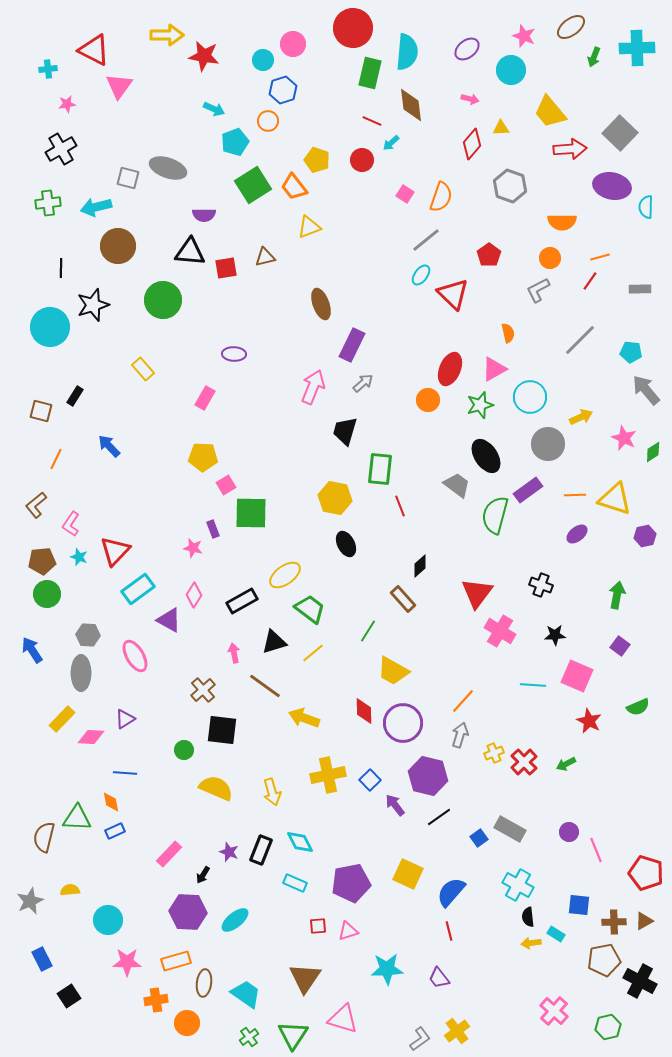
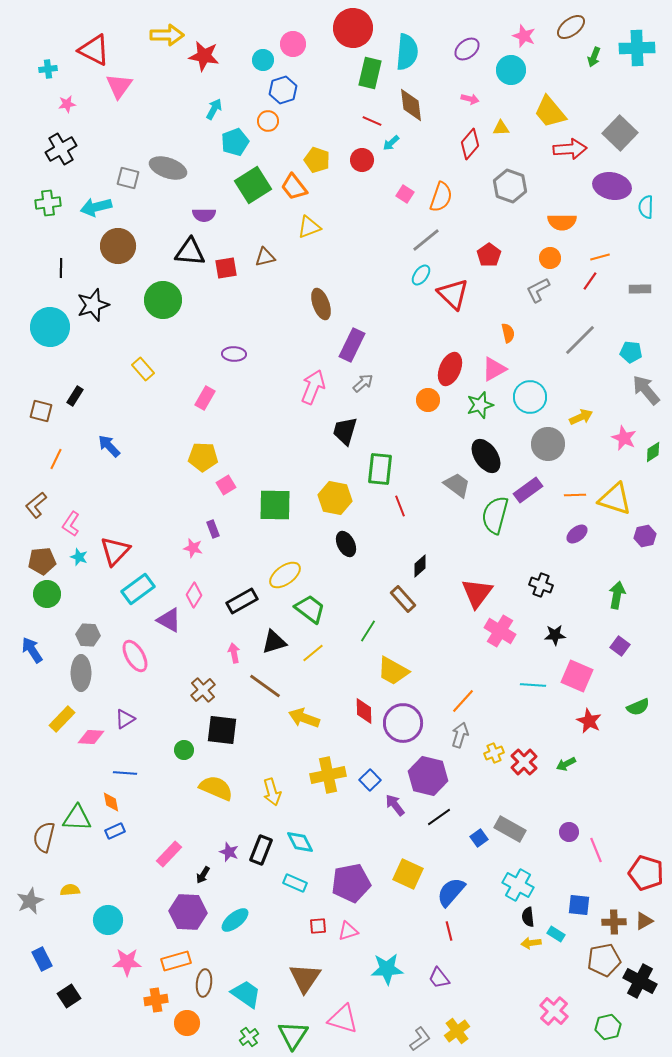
cyan arrow at (214, 109): rotated 85 degrees counterclockwise
red diamond at (472, 144): moved 2 px left
green square at (251, 513): moved 24 px right, 8 px up
